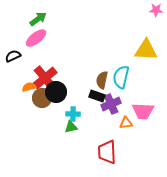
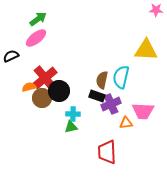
black semicircle: moved 2 px left
black circle: moved 3 px right, 1 px up
